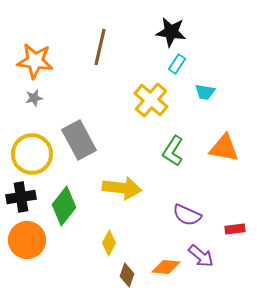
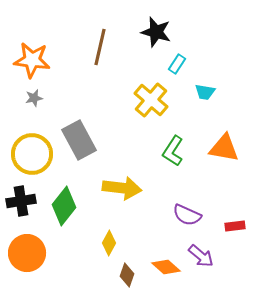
black star: moved 15 px left; rotated 8 degrees clockwise
orange star: moved 3 px left, 1 px up
black cross: moved 4 px down
red rectangle: moved 3 px up
orange circle: moved 13 px down
orange diamond: rotated 36 degrees clockwise
